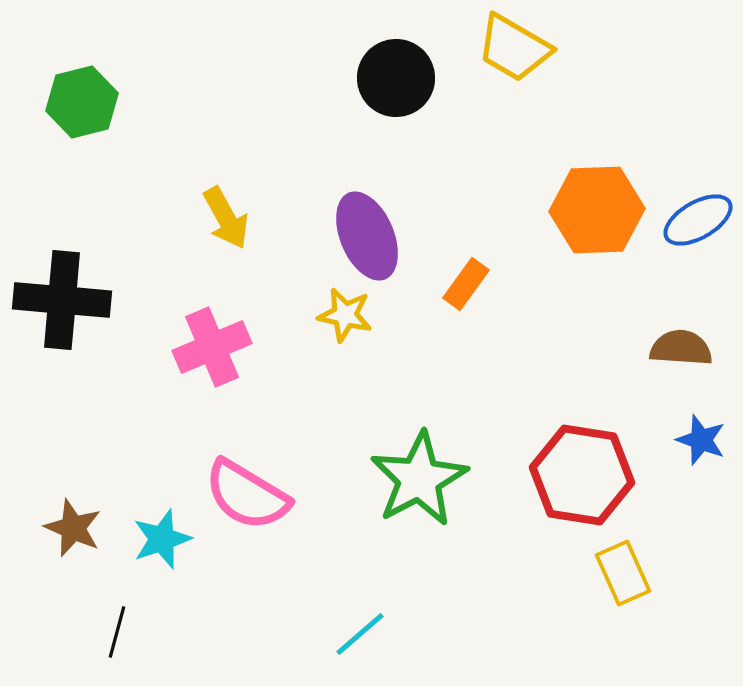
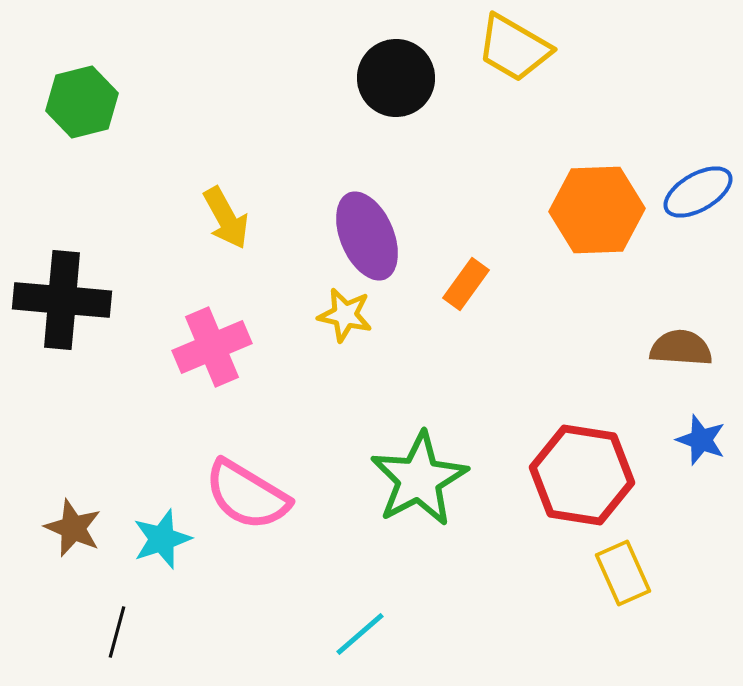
blue ellipse: moved 28 px up
